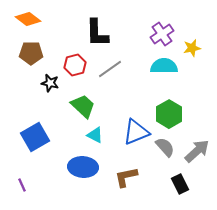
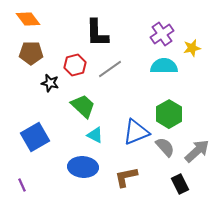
orange diamond: rotated 15 degrees clockwise
